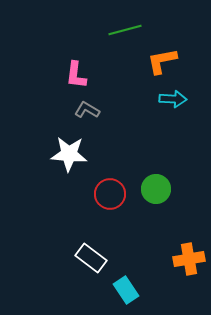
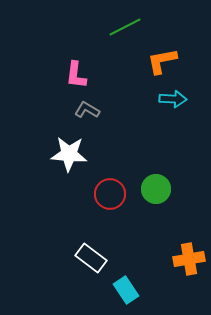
green line: moved 3 px up; rotated 12 degrees counterclockwise
